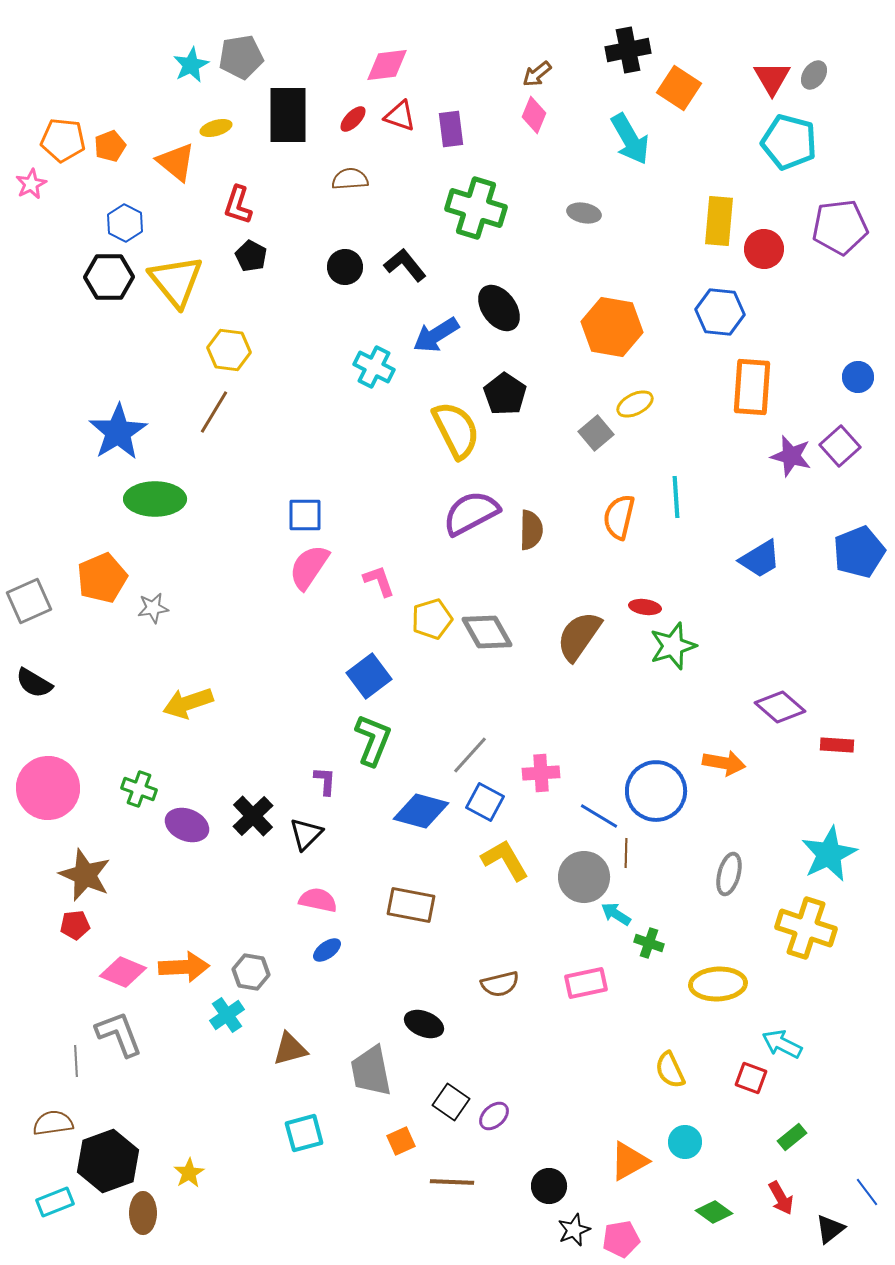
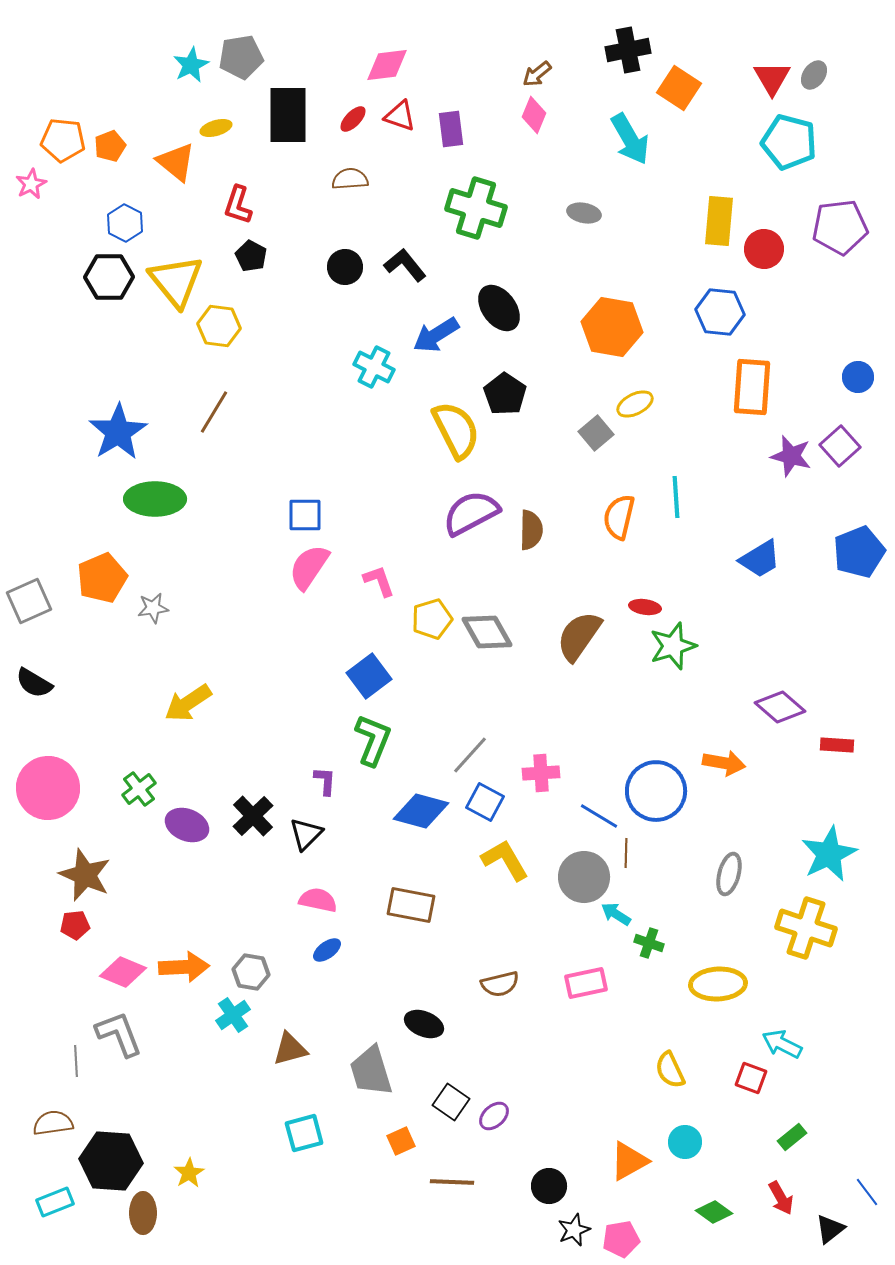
yellow hexagon at (229, 350): moved 10 px left, 24 px up
yellow arrow at (188, 703): rotated 15 degrees counterclockwise
green cross at (139, 789): rotated 32 degrees clockwise
cyan cross at (227, 1015): moved 6 px right
gray trapezoid at (371, 1071): rotated 6 degrees counterclockwise
black hexagon at (108, 1161): moved 3 px right; rotated 24 degrees clockwise
